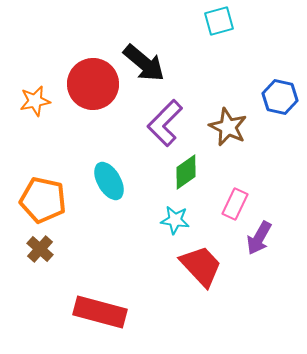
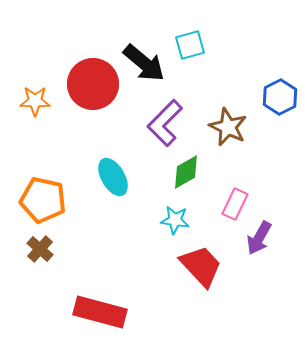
cyan square: moved 29 px left, 24 px down
blue hexagon: rotated 20 degrees clockwise
orange star: rotated 12 degrees clockwise
green diamond: rotated 6 degrees clockwise
cyan ellipse: moved 4 px right, 4 px up
